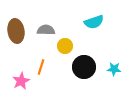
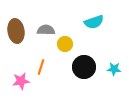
yellow circle: moved 2 px up
pink star: rotated 18 degrees clockwise
